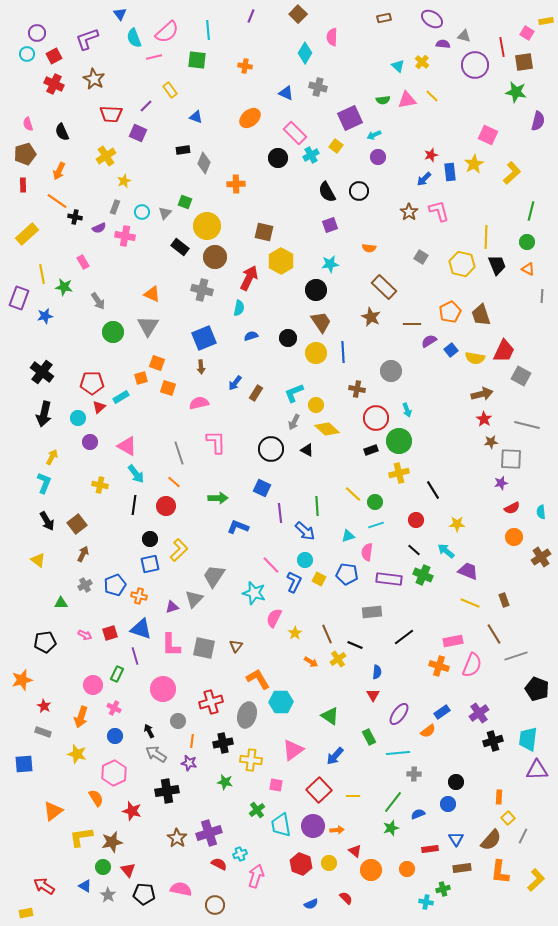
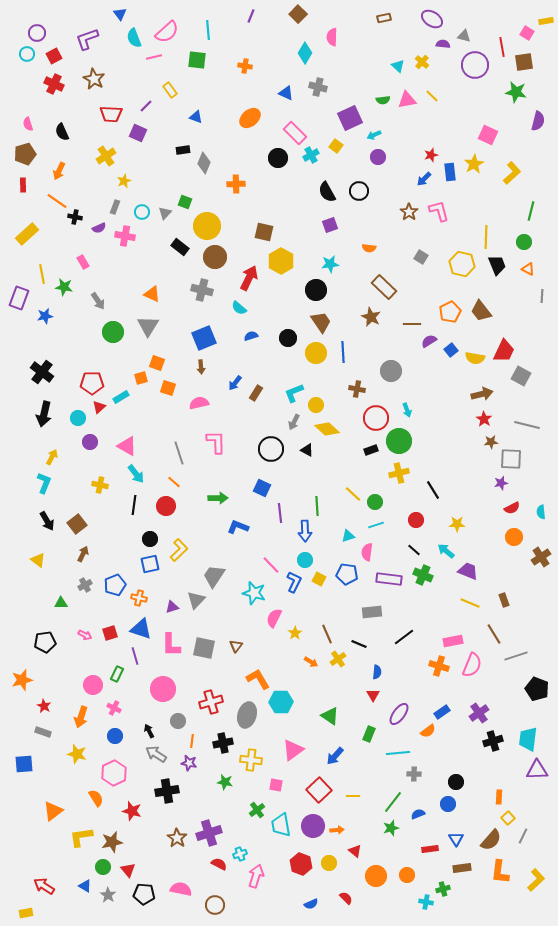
green circle at (527, 242): moved 3 px left
cyan semicircle at (239, 308): rotated 119 degrees clockwise
brown trapezoid at (481, 315): moved 4 px up; rotated 20 degrees counterclockwise
blue arrow at (305, 531): rotated 45 degrees clockwise
orange cross at (139, 596): moved 2 px down
gray triangle at (194, 599): moved 2 px right, 1 px down
black line at (355, 645): moved 4 px right, 1 px up
green rectangle at (369, 737): moved 3 px up; rotated 49 degrees clockwise
orange circle at (407, 869): moved 6 px down
orange circle at (371, 870): moved 5 px right, 6 px down
